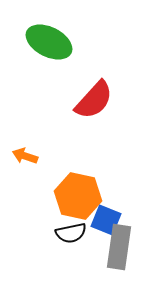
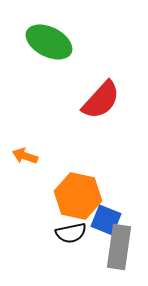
red semicircle: moved 7 px right
